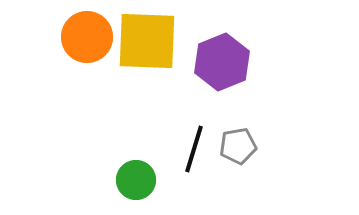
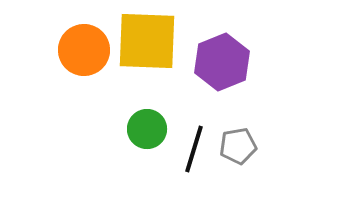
orange circle: moved 3 px left, 13 px down
green circle: moved 11 px right, 51 px up
